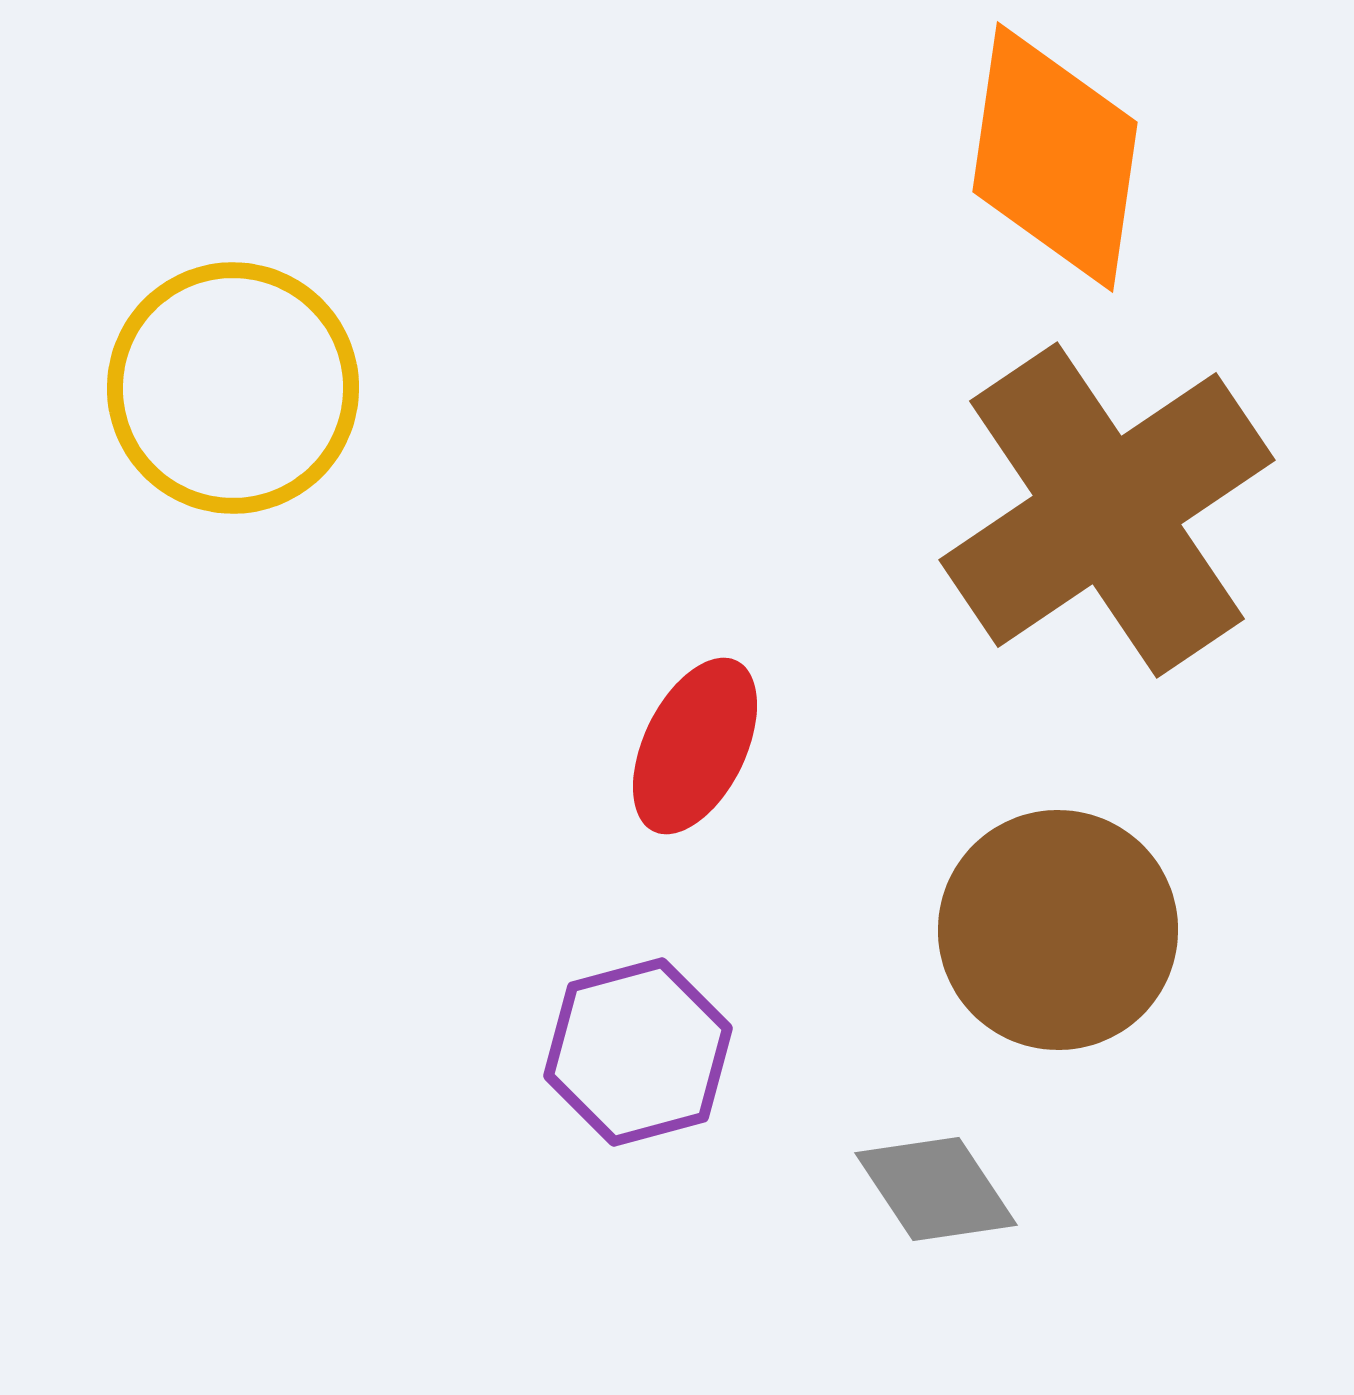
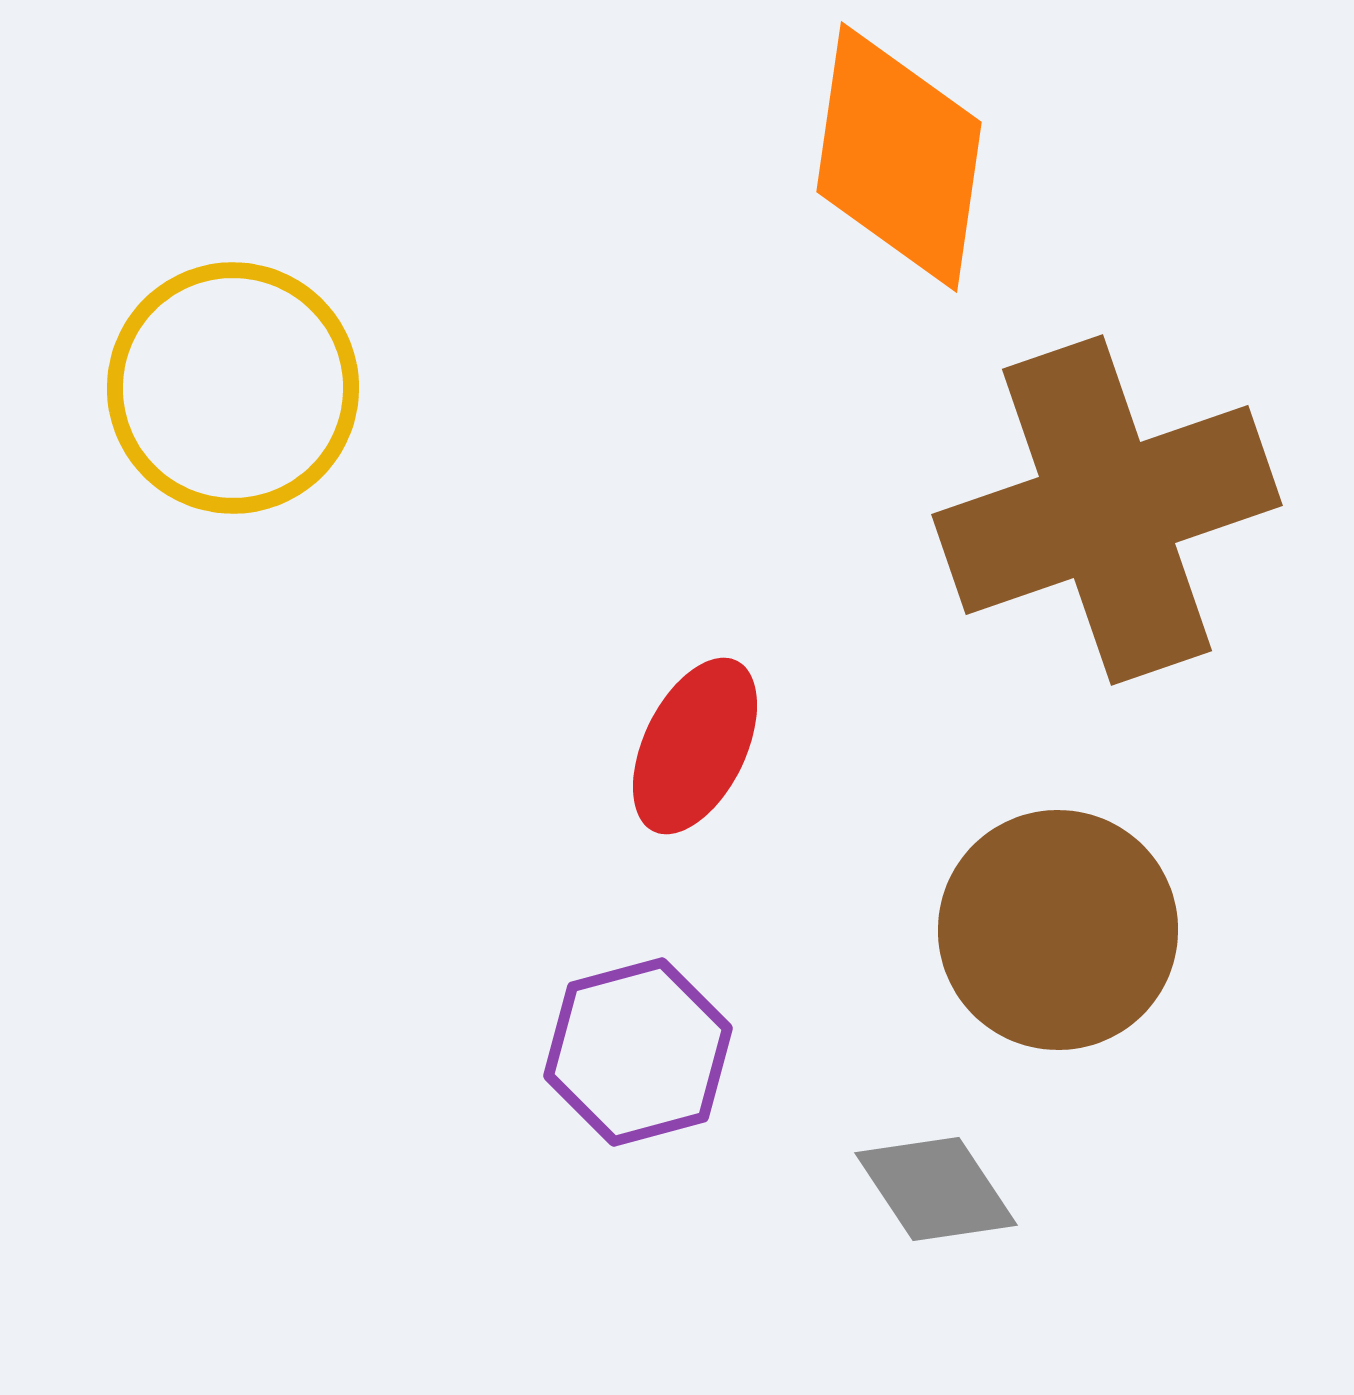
orange diamond: moved 156 px left
brown cross: rotated 15 degrees clockwise
